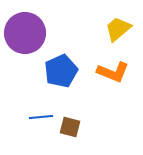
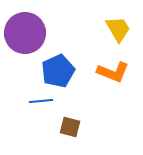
yellow trapezoid: rotated 100 degrees clockwise
blue pentagon: moved 3 px left
blue line: moved 16 px up
